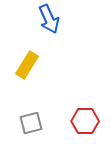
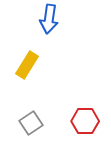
blue arrow: rotated 32 degrees clockwise
gray square: rotated 20 degrees counterclockwise
